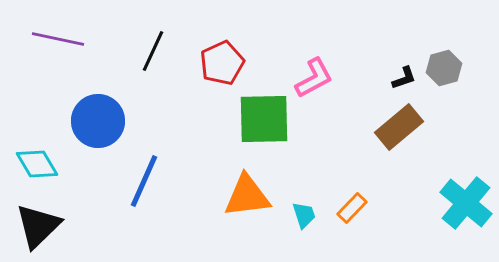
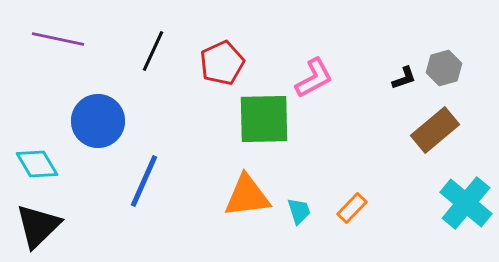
brown rectangle: moved 36 px right, 3 px down
cyan trapezoid: moved 5 px left, 4 px up
